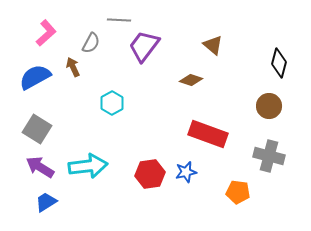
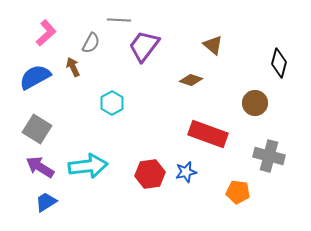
brown circle: moved 14 px left, 3 px up
